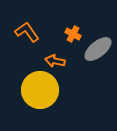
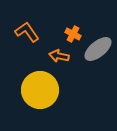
orange arrow: moved 4 px right, 5 px up
